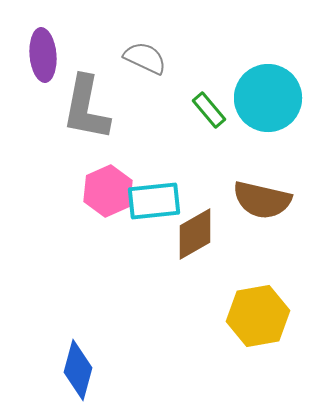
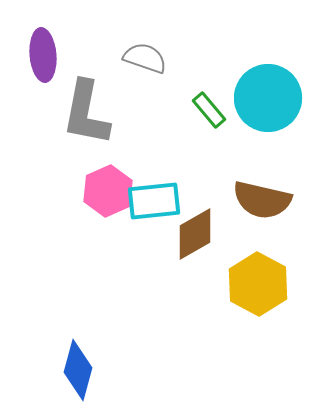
gray semicircle: rotated 6 degrees counterclockwise
gray L-shape: moved 5 px down
yellow hexagon: moved 32 px up; rotated 22 degrees counterclockwise
